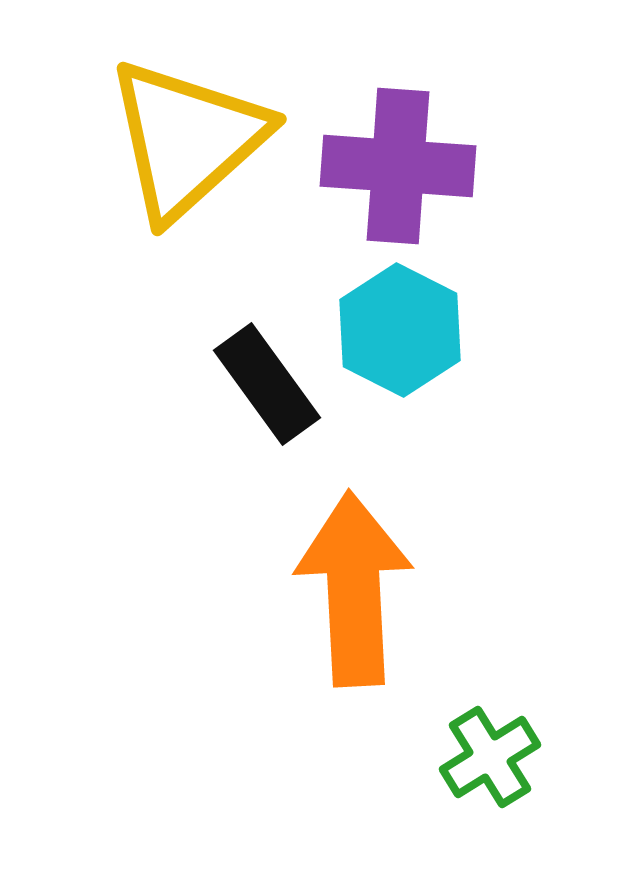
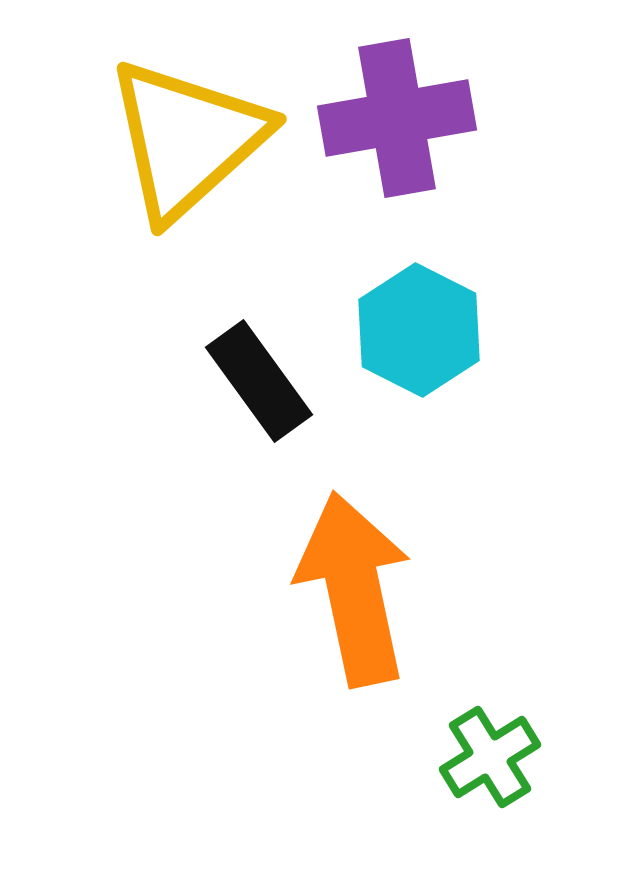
purple cross: moved 1 px left, 48 px up; rotated 14 degrees counterclockwise
cyan hexagon: moved 19 px right
black rectangle: moved 8 px left, 3 px up
orange arrow: rotated 9 degrees counterclockwise
